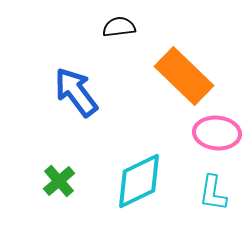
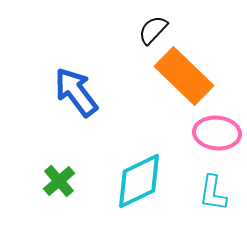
black semicircle: moved 34 px right, 3 px down; rotated 40 degrees counterclockwise
